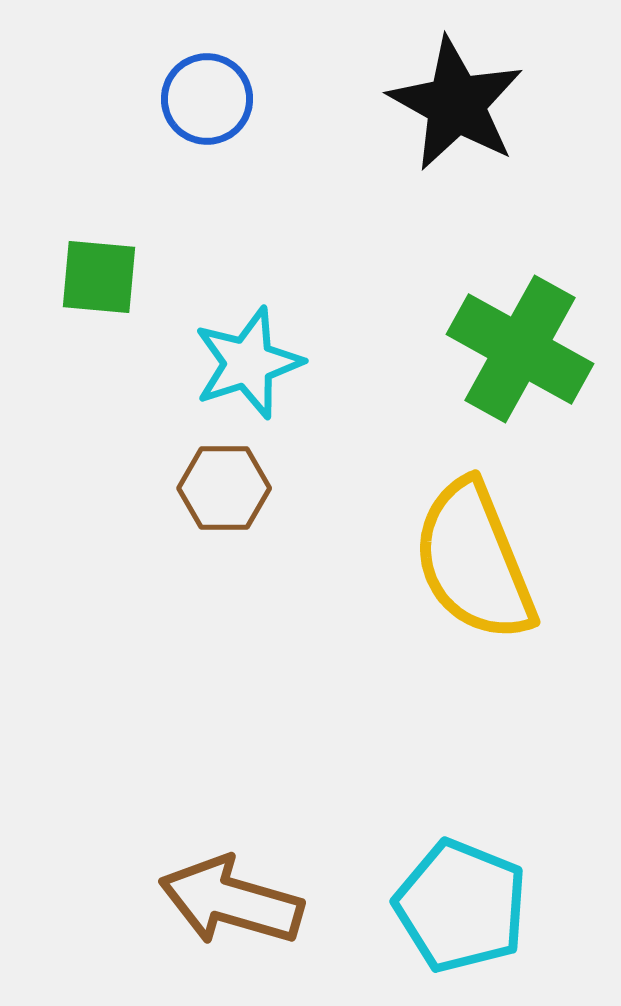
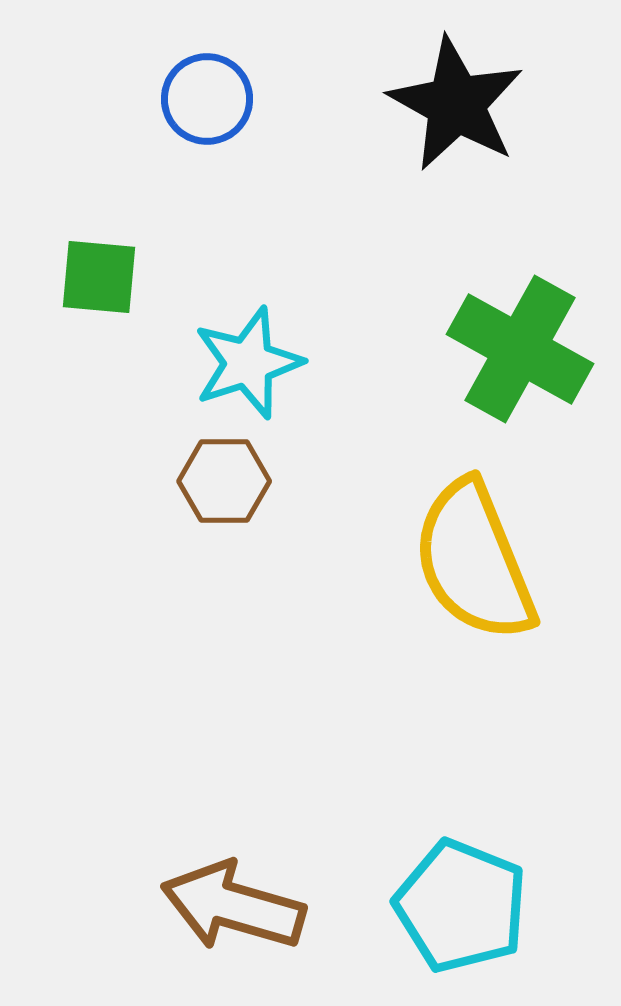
brown hexagon: moved 7 px up
brown arrow: moved 2 px right, 5 px down
